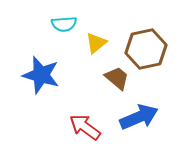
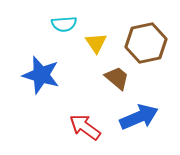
yellow triangle: rotated 25 degrees counterclockwise
brown hexagon: moved 6 px up
